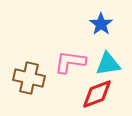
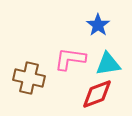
blue star: moved 3 px left, 1 px down
pink L-shape: moved 3 px up
